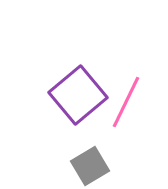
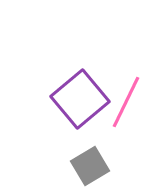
purple square: moved 2 px right, 4 px down
